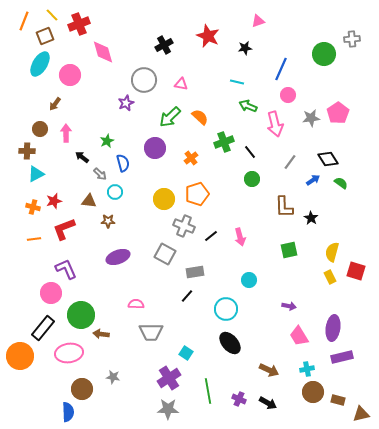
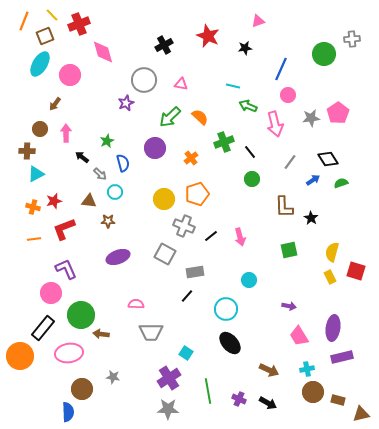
cyan line at (237, 82): moved 4 px left, 4 px down
green semicircle at (341, 183): rotated 56 degrees counterclockwise
